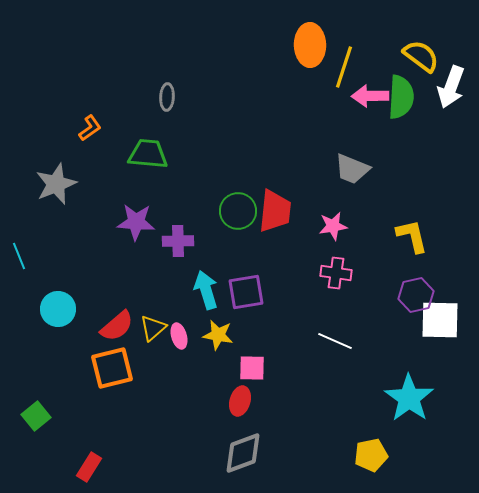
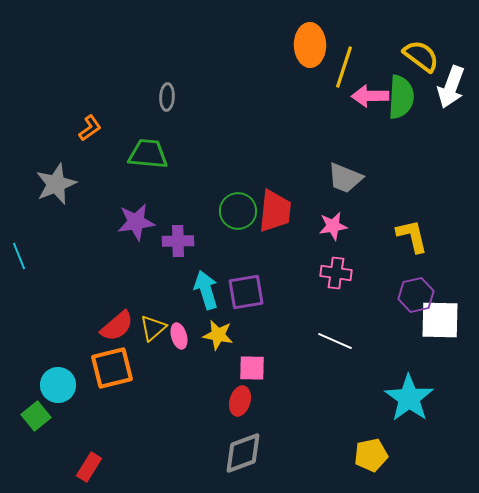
gray trapezoid: moved 7 px left, 9 px down
purple star: rotated 12 degrees counterclockwise
cyan circle: moved 76 px down
